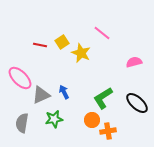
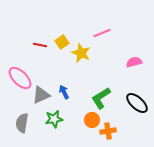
pink line: rotated 60 degrees counterclockwise
green L-shape: moved 2 px left
